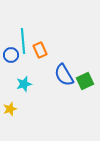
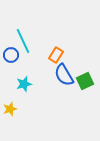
cyan line: rotated 20 degrees counterclockwise
orange rectangle: moved 16 px right, 5 px down; rotated 56 degrees clockwise
